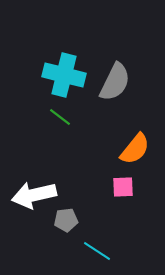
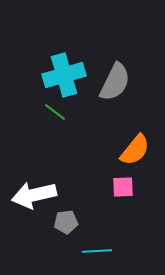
cyan cross: rotated 30 degrees counterclockwise
green line: moved 5 px left, 5 px up
orange semicircle: moved 1 px down
gray pentagon: moved 2 px down
cyan line: rotated 36 degrees counterclockwise
